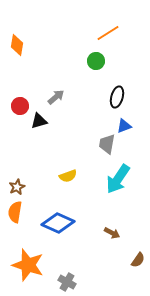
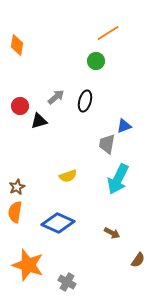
black ellipse: moved 32 px left, 4 px down
cyan arrow: rotated 8 degrees counterclockwise
